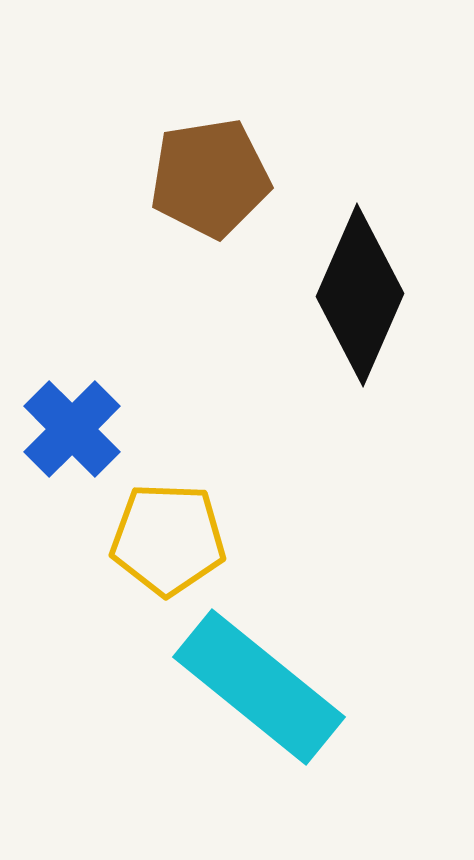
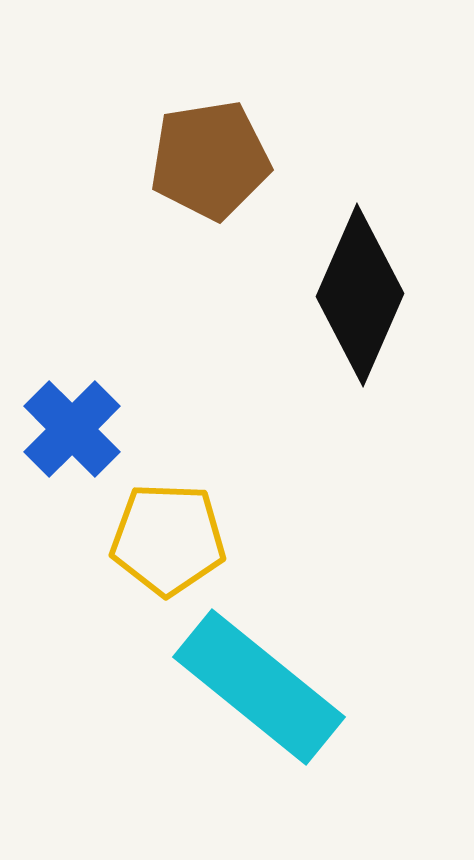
brown pentagon: moved 18 px up
